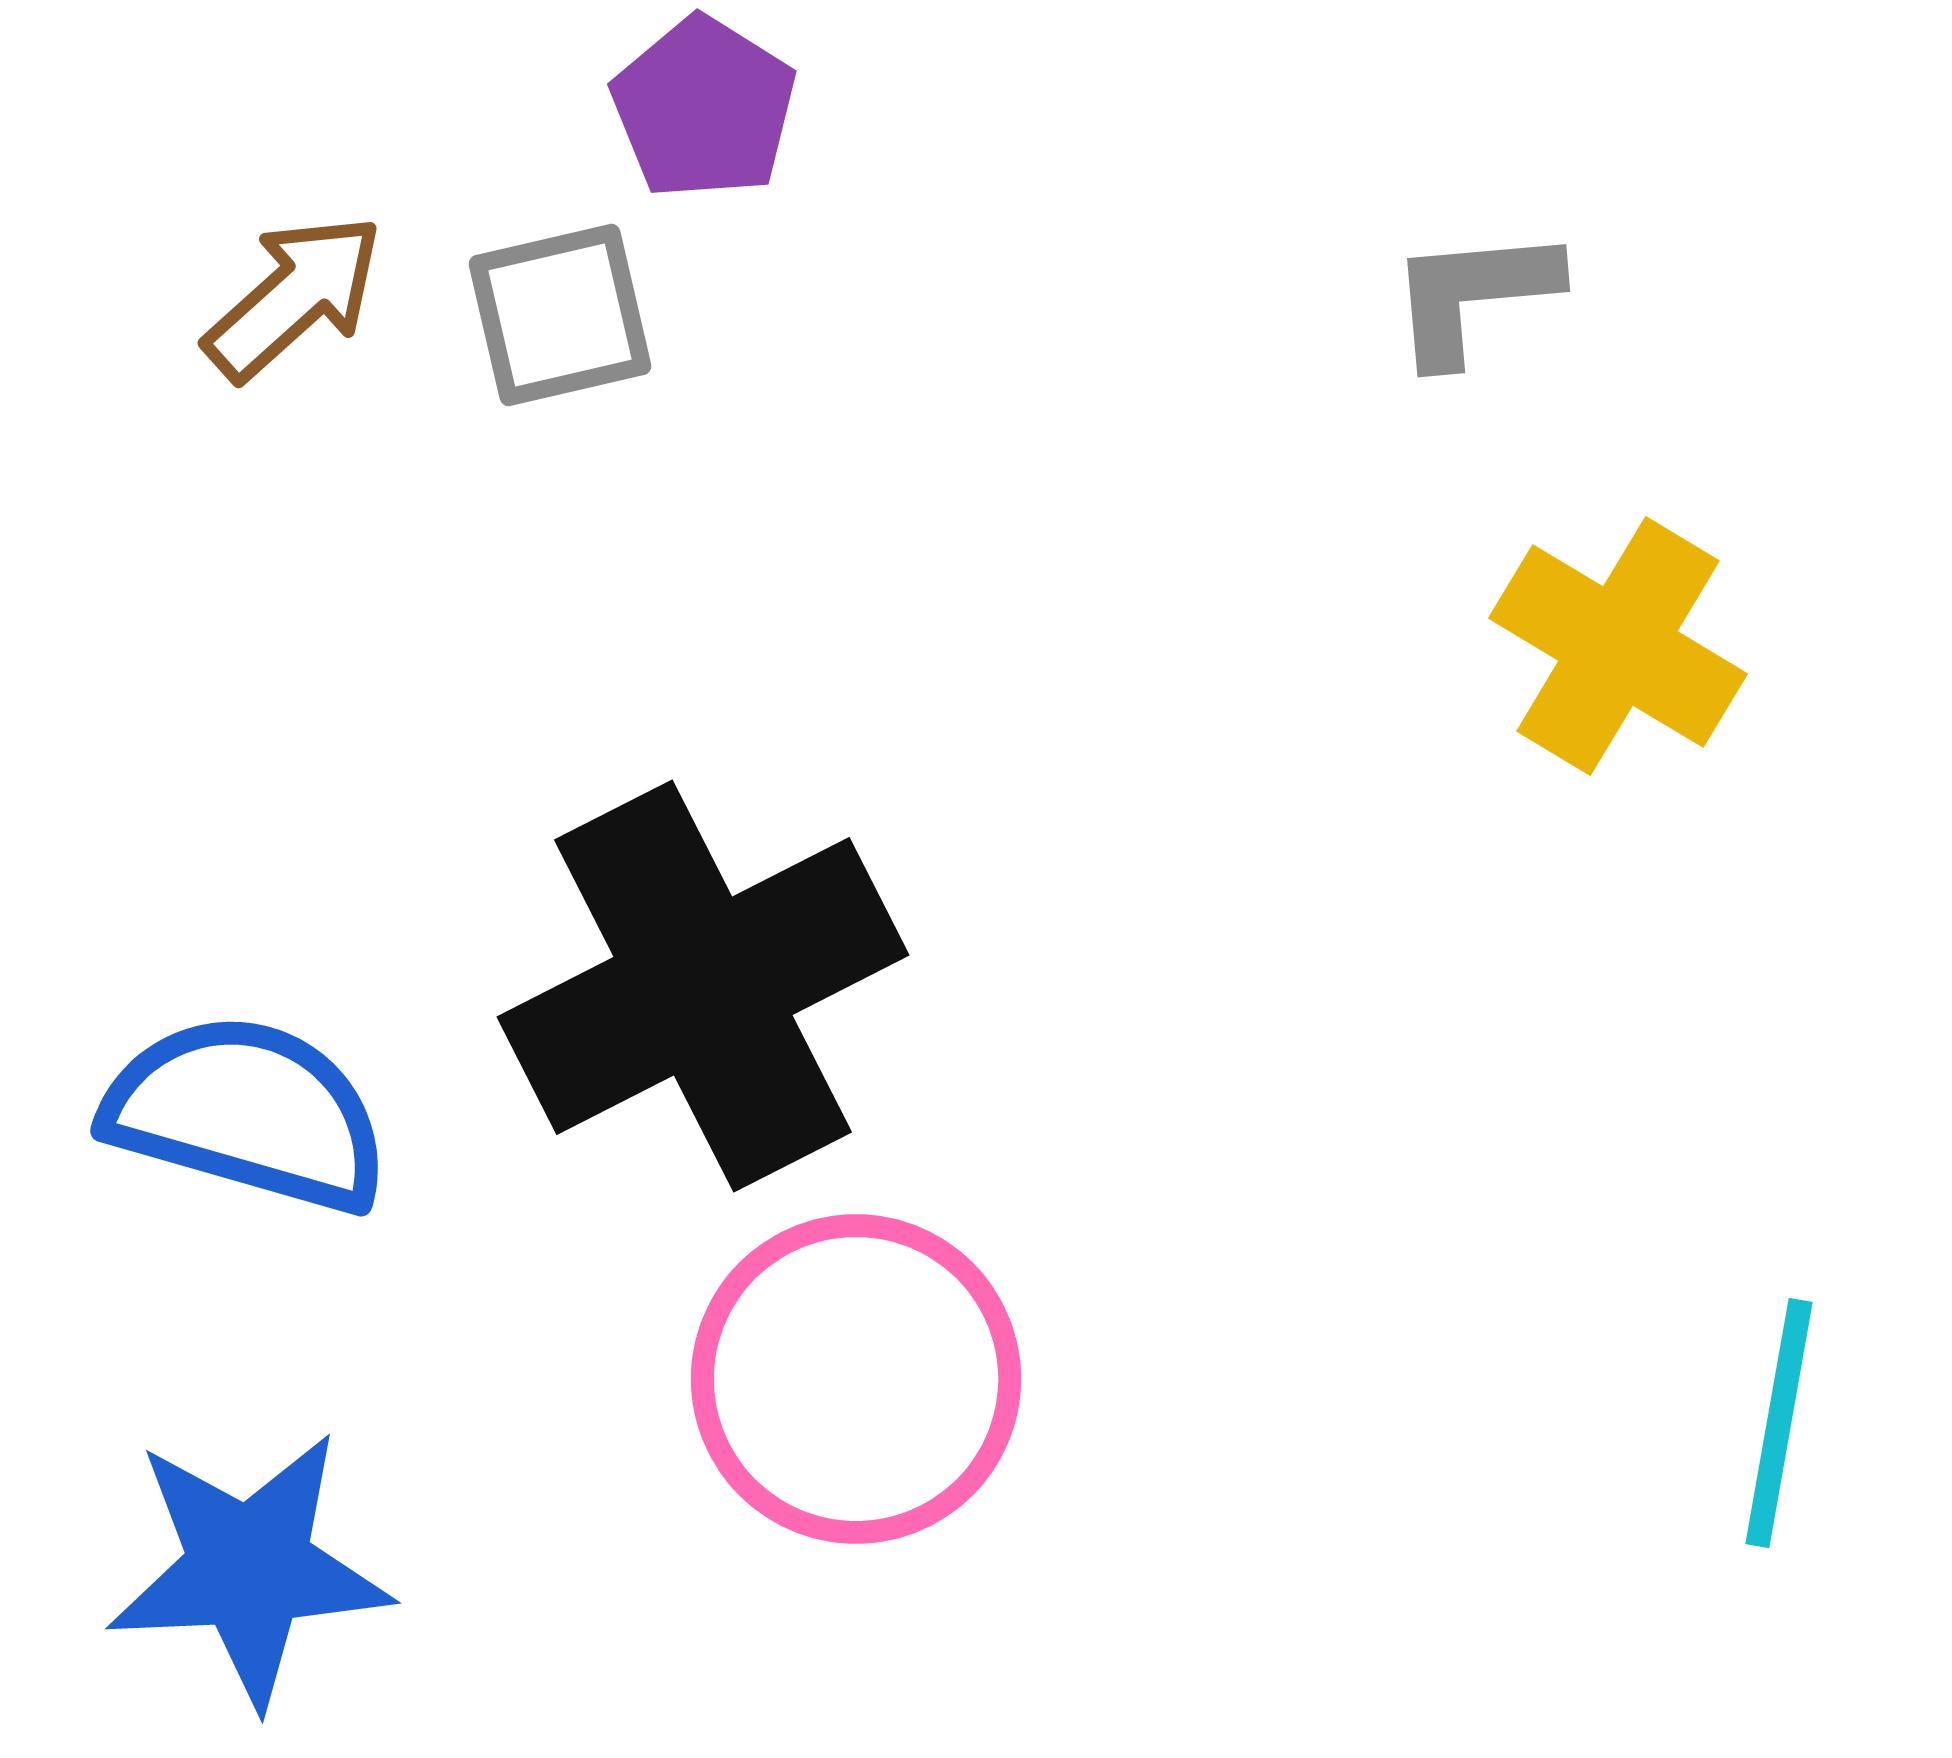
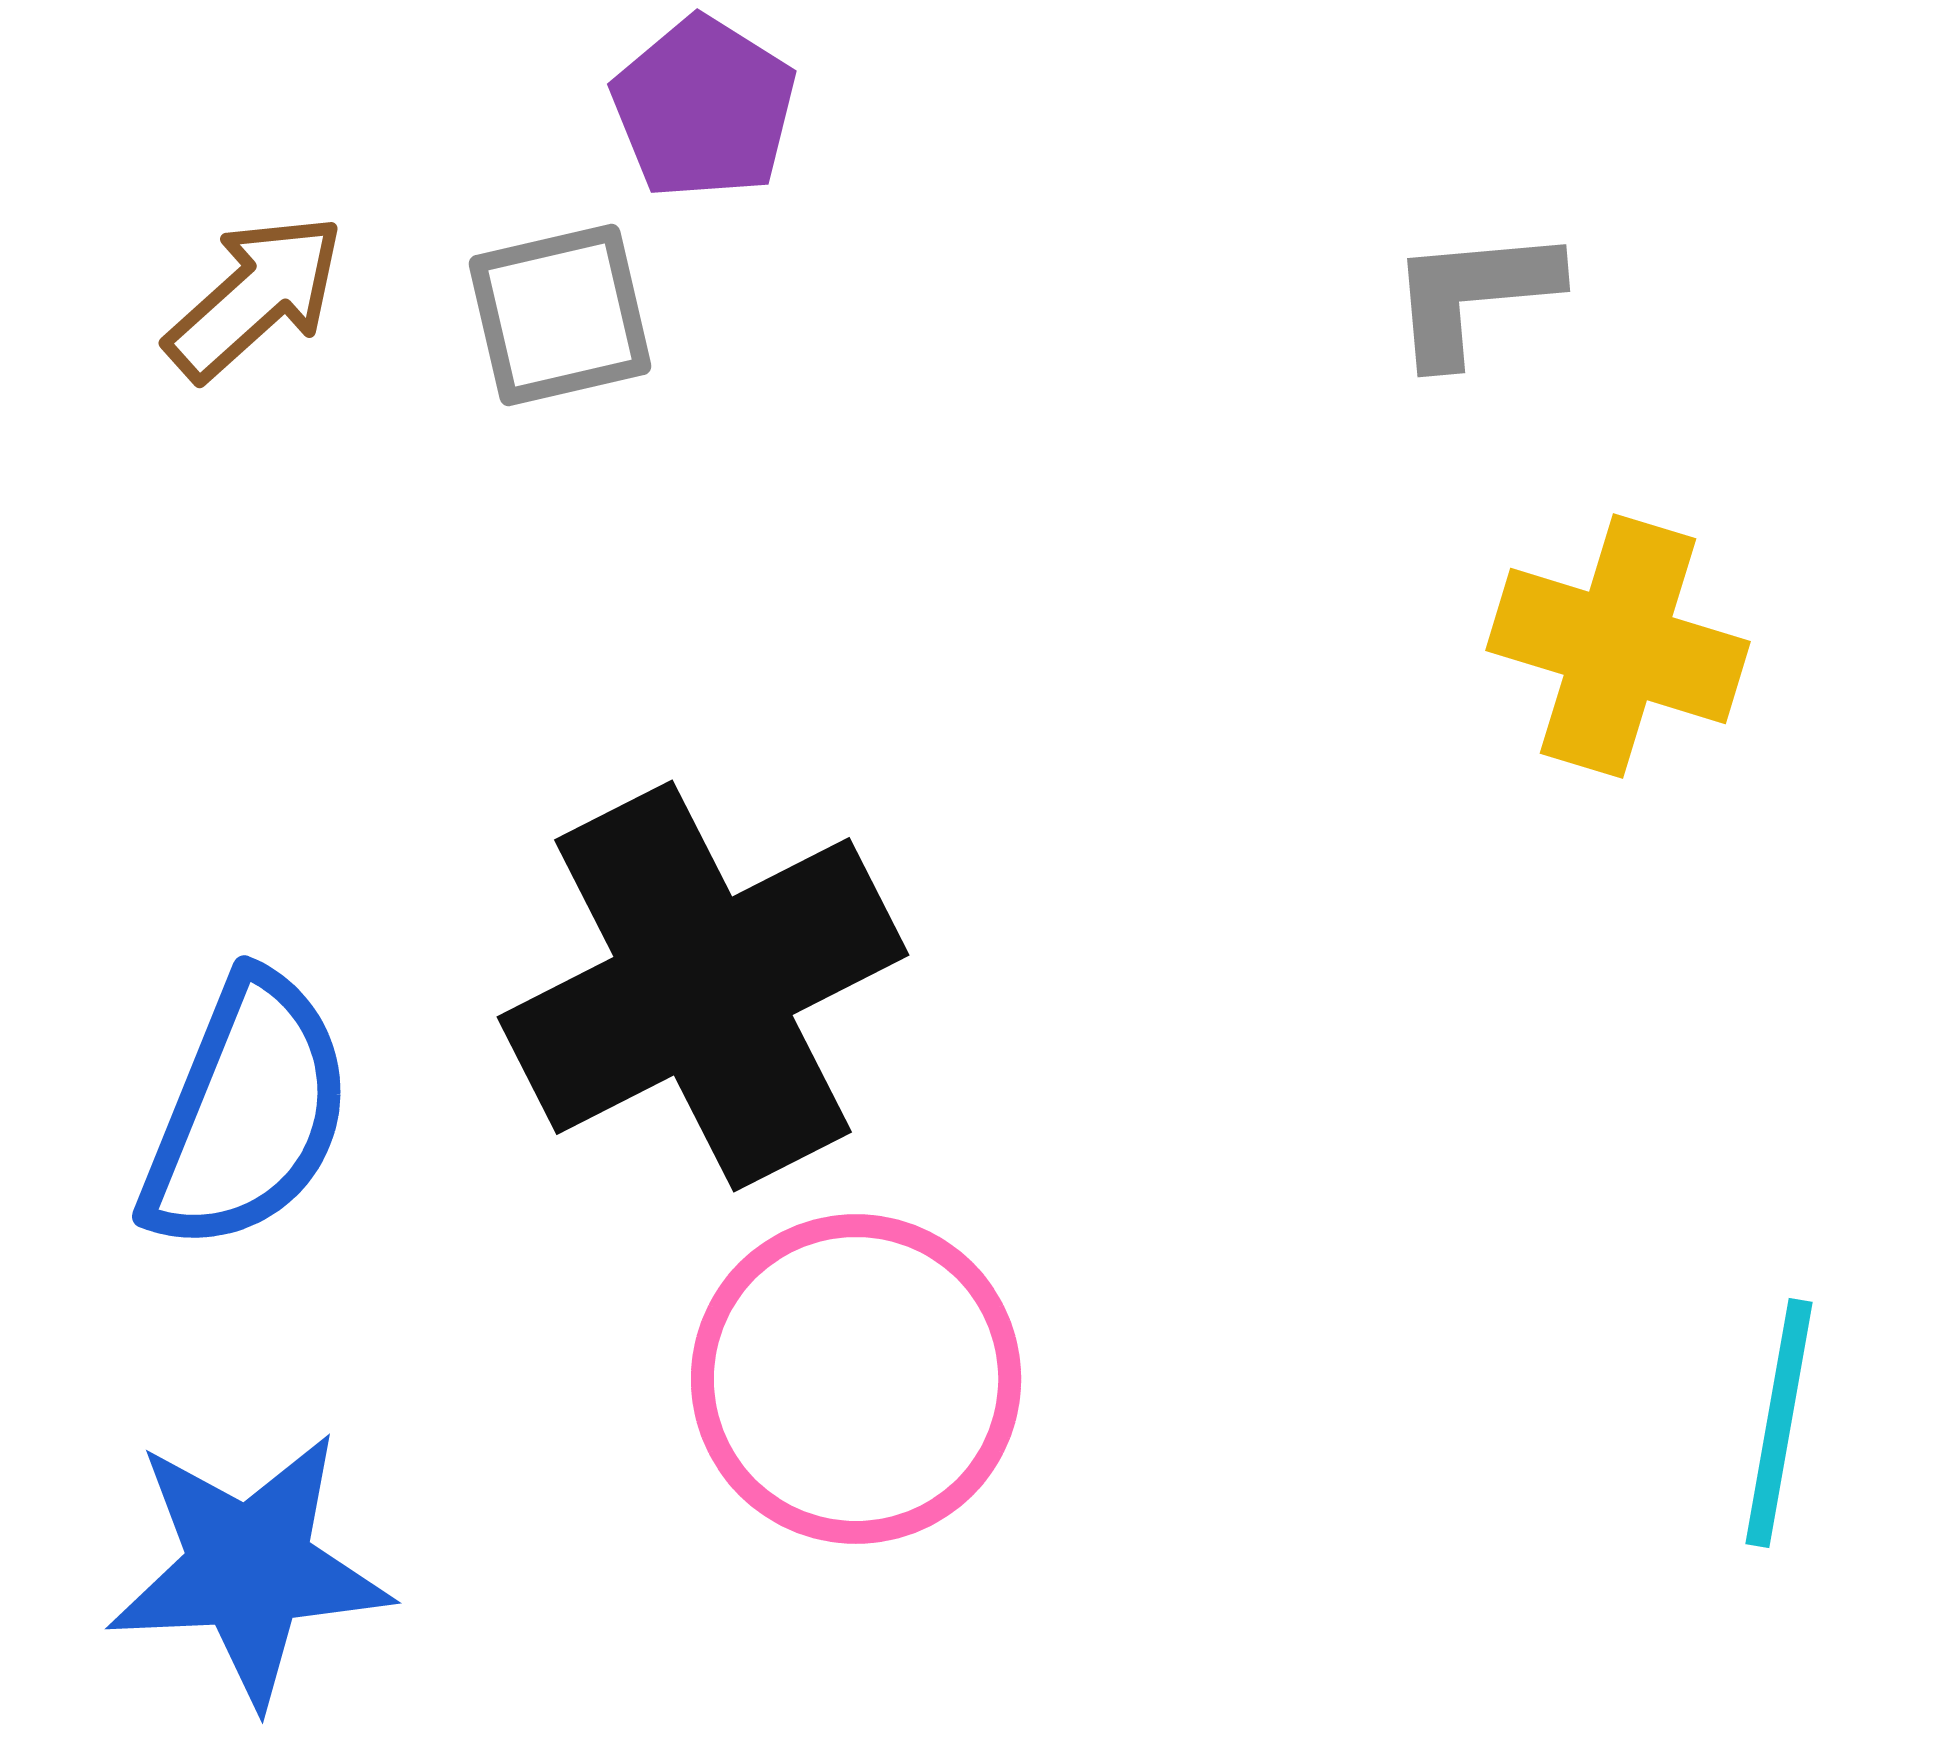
brown arrow: moved 39 px left
yellow cross: rotated 14 degrees counterclockwise
blue semicircle: rotated 96 degrees clockwise
